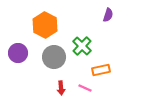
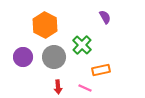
purple semicircle: moved 3 px left, 2 px down; rotated 48 degrees counterclockwise
green cross: moved 1 px up
purple circle: moved 5 px right, 4 px down
red arrow: moved 3 px left, 1 px up
